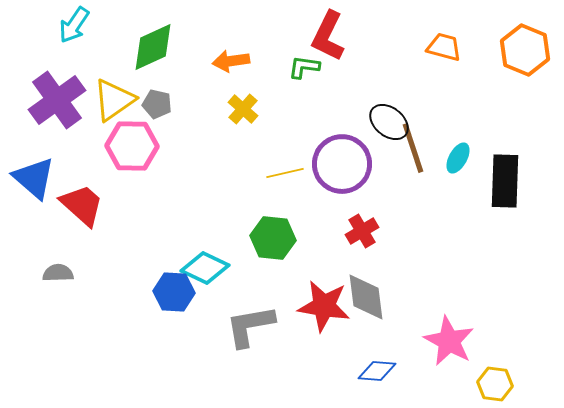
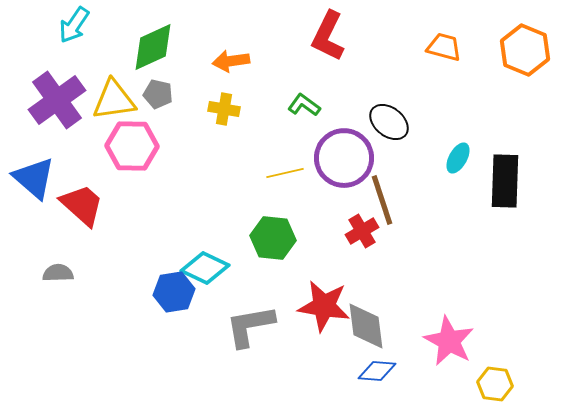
green L-shape: moved 38 px down; rotated 28 degrees clockwise
yellow triangle: rotated 27 degrees clockwise
gray pentagon: moved 1 px right, 10 px up
yellow cross: moved 19 px left; rotated 32 degrees counterclockwise
brown line: moved 31 px left, 52 px down
purple circle: moved 2 px right, 6 px up
blue hexagon: rotated 12 degrees counterclockwise
gray diamond: moved 29 px down
